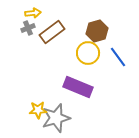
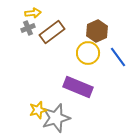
brown hexagon: rotated 10 degrees counterclockwise
yellow star: rotated 12 degrees counterclockwise
